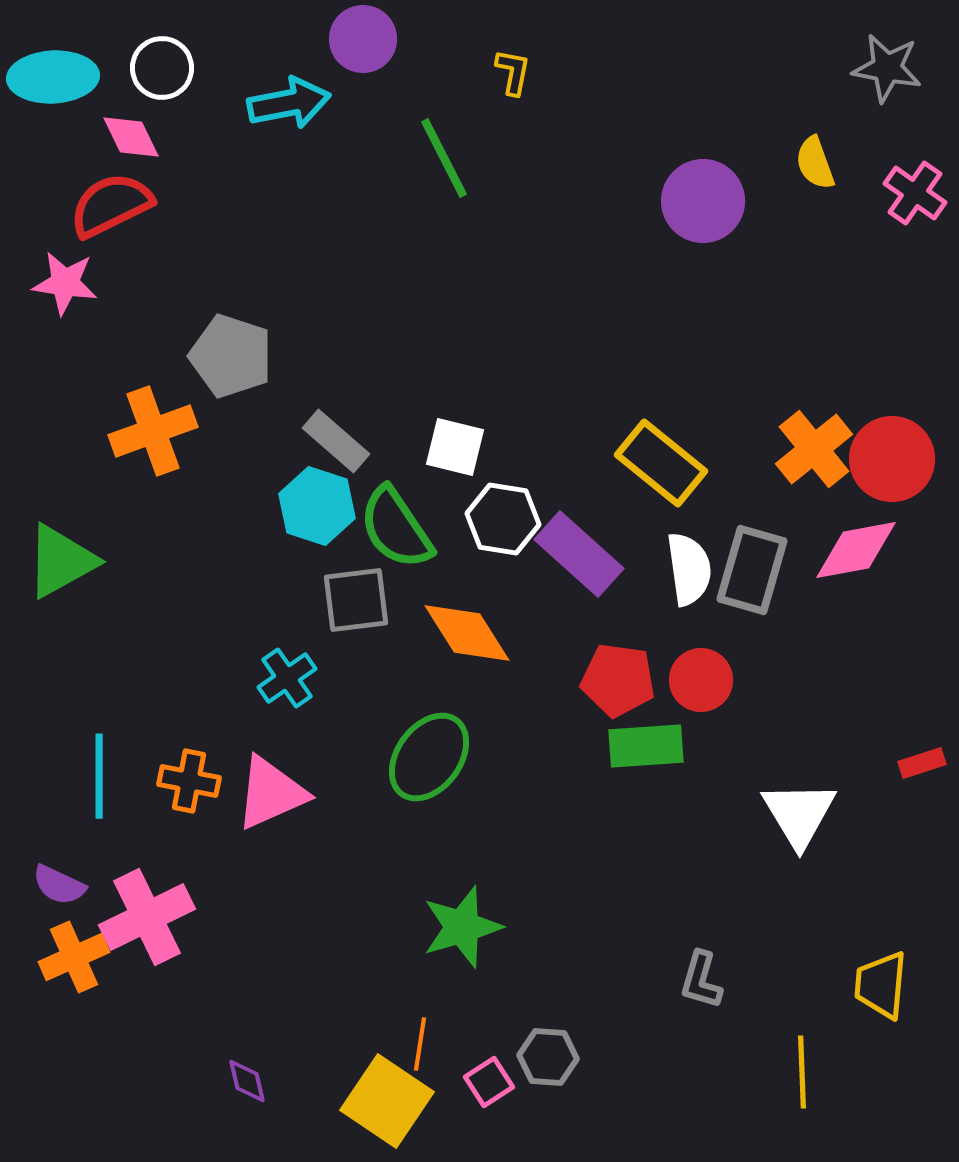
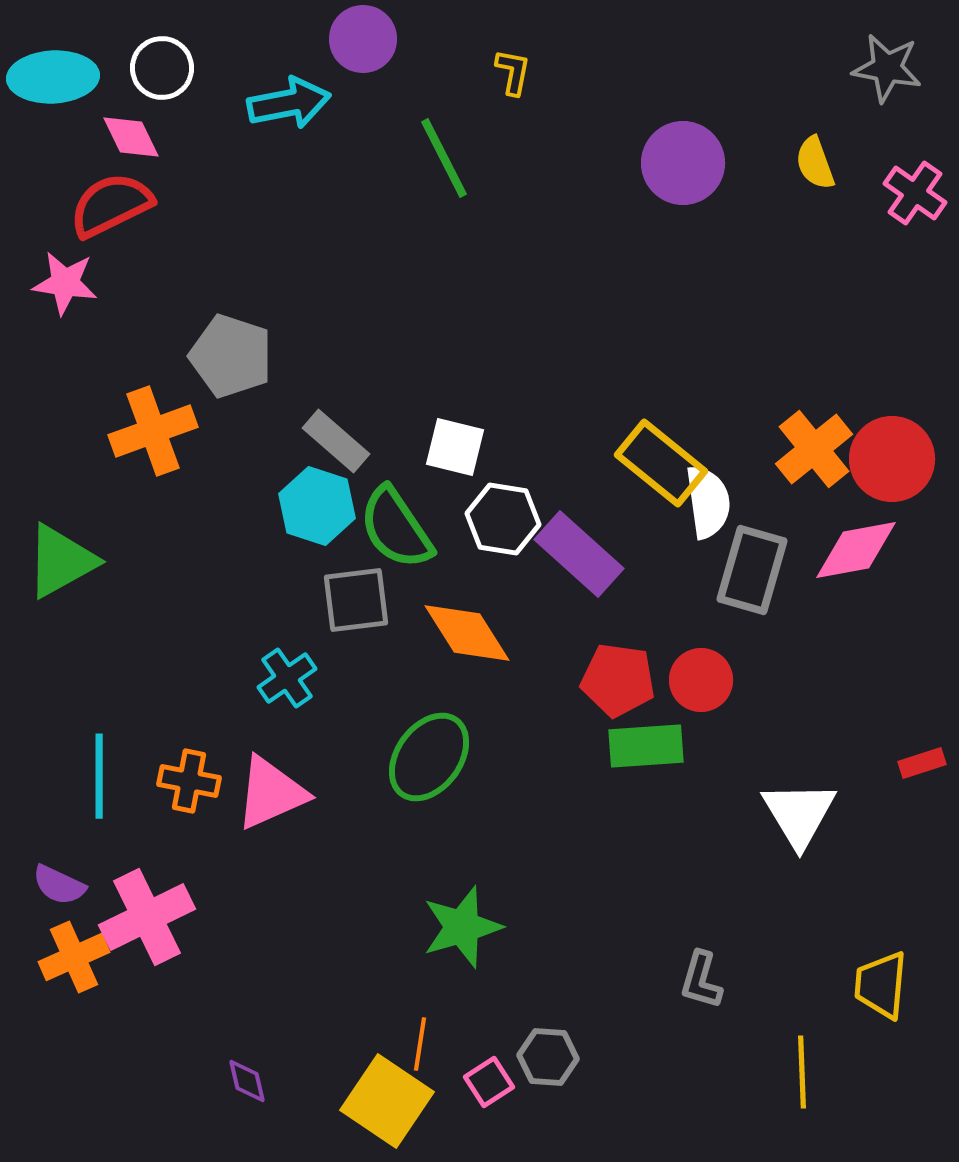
purple circle at (703, 201): moved 20 px left, 38 px up
white semicircle at (689, 569): moved 19 px right, 67 px up
